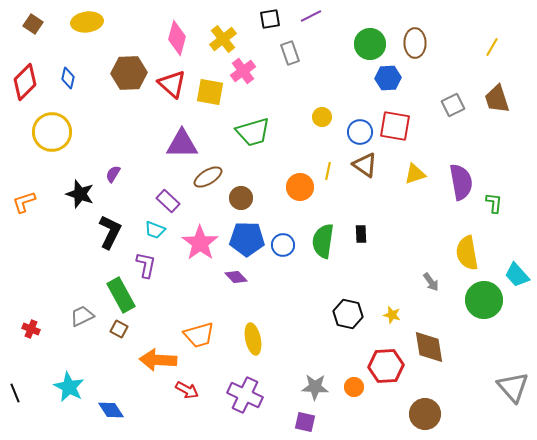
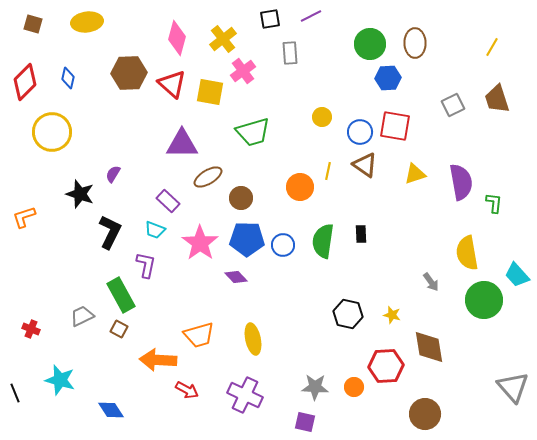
brown square at (33, 24): rotated 18 degrees counterclockwise
gray rectangle at (290, 53): rotated 15 degrees clockwise
orange L-shape at (24, 202): moved 15 px down
cyan star at (69, 387): moved 9 px left, 7 px up; rotated 12 degrees counterclockwise
